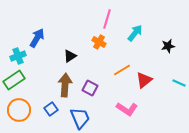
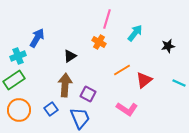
purple square: moved 2 px left, 6 px down
